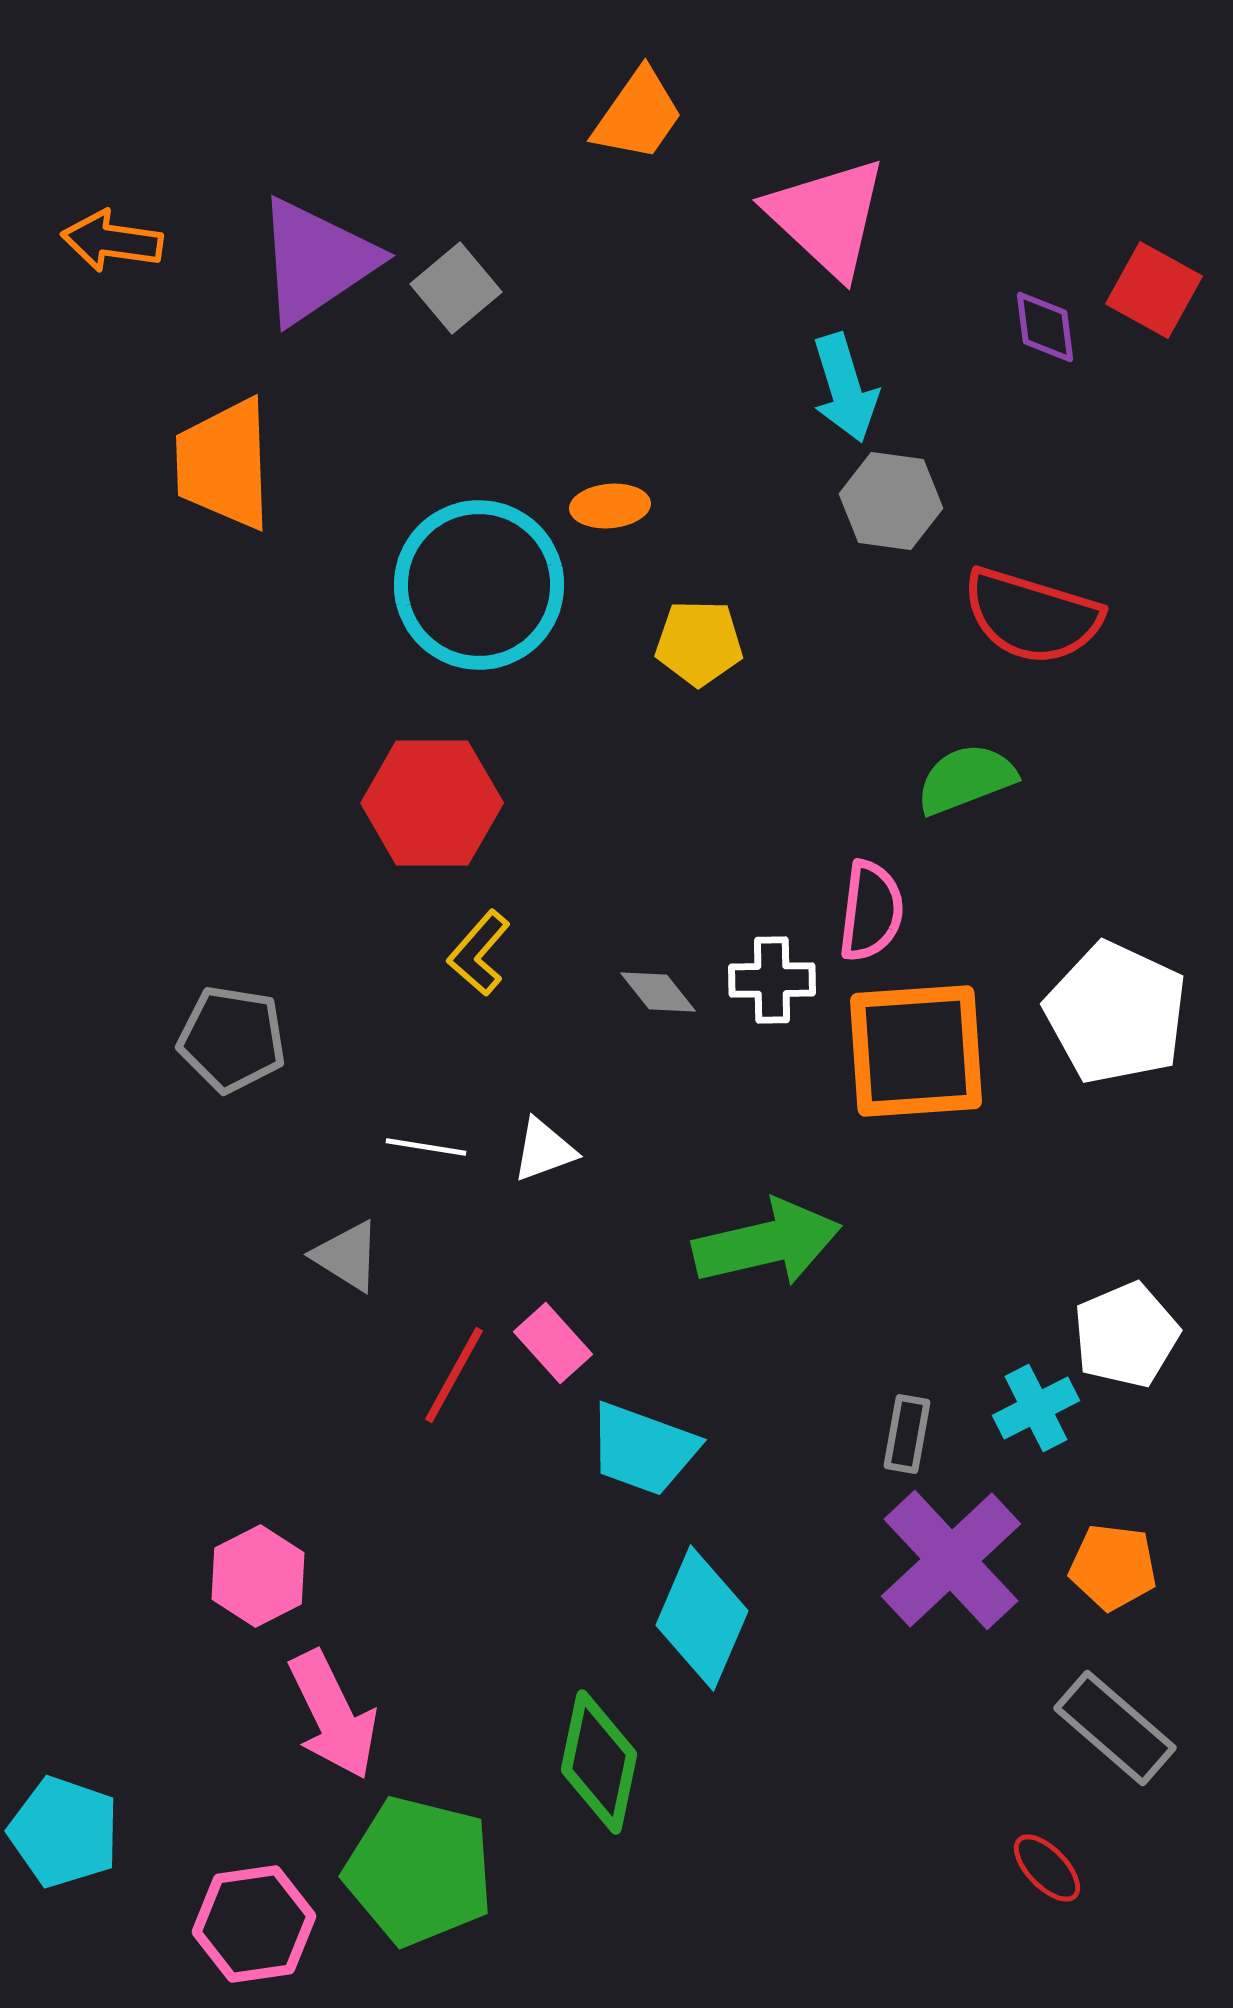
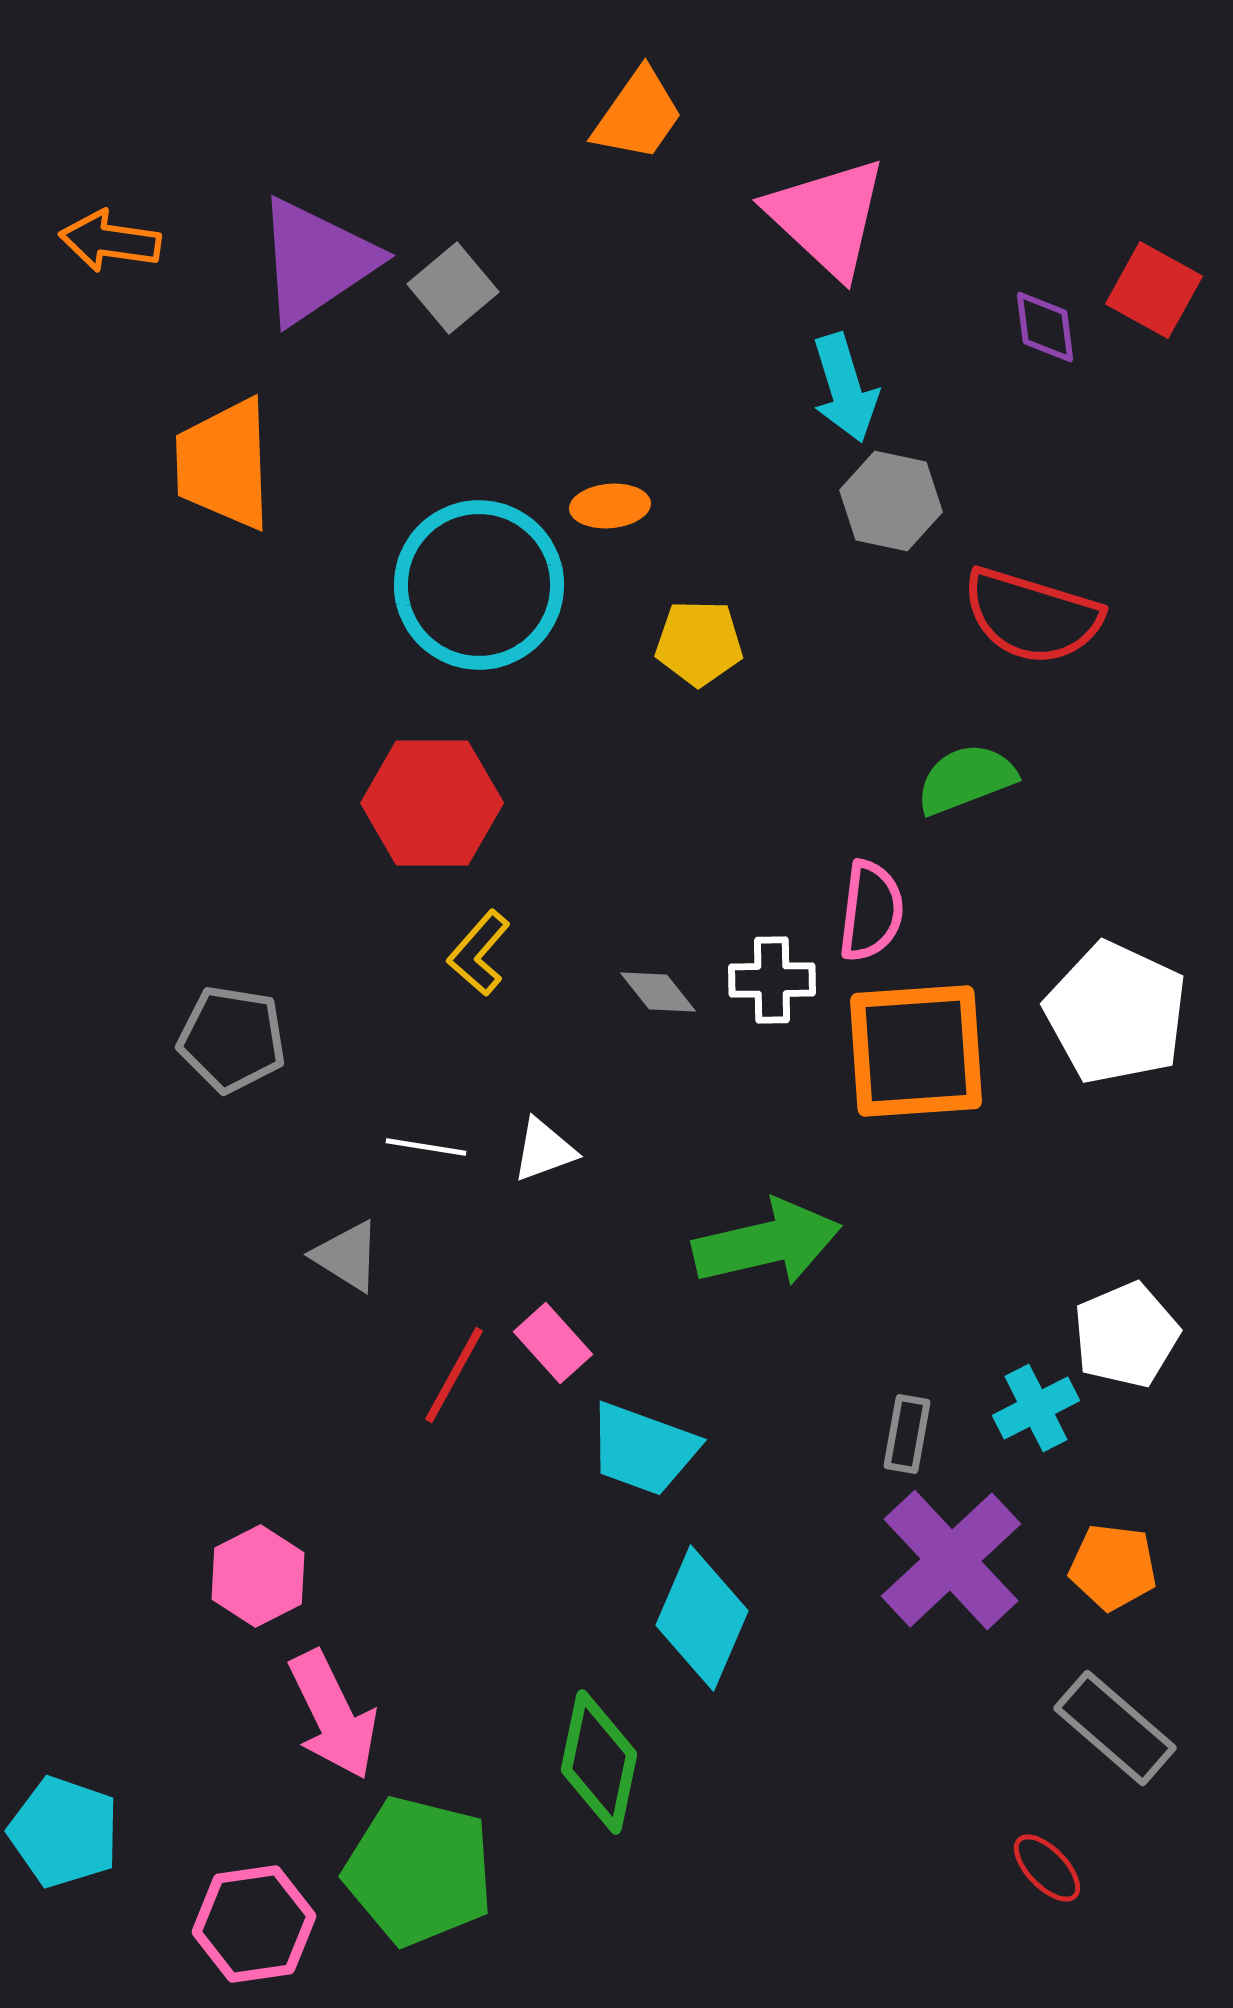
orange arrow at (112, 241): moved 2 px left
gray square at (456, 288): moved 3 px left
gray hexagon at (891, 501): rotated 4 degrees clockwise
